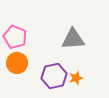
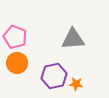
orange star: moved 6 px down; rotated 24 degrees clockwise
